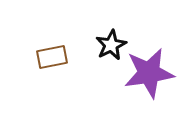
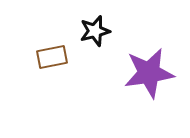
black star: moved 16 px left, 14 px up; rotated 12 degrees clockwise
